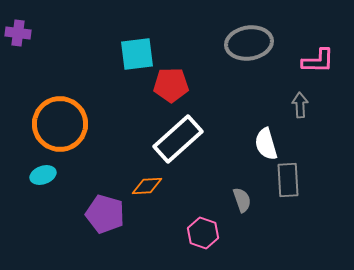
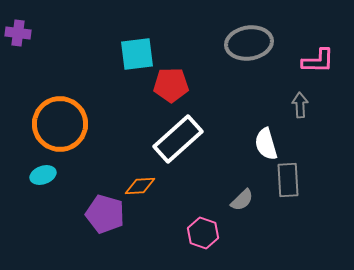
orange diamond: moved 7 px left
gray semicircle: rotated 65 degrees clockwise
